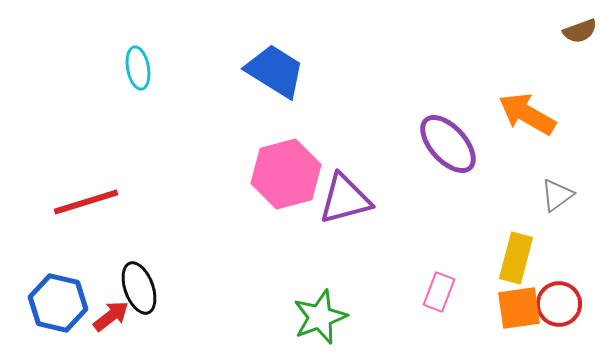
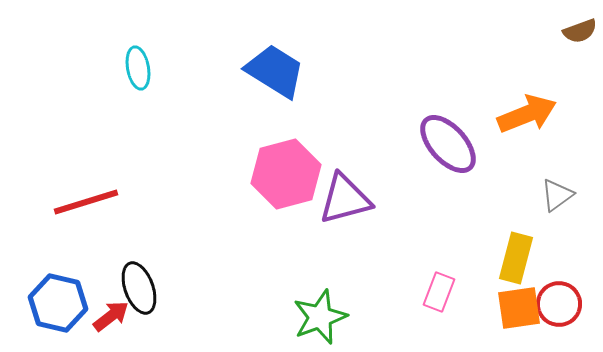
orange arrow: rotated 128 degrees clockwise
